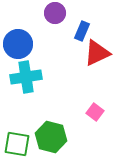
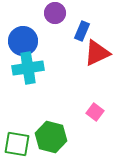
blue circle: moved 5 px right, 3 px up
cyan cross: moved 2 px right, 9 px up
